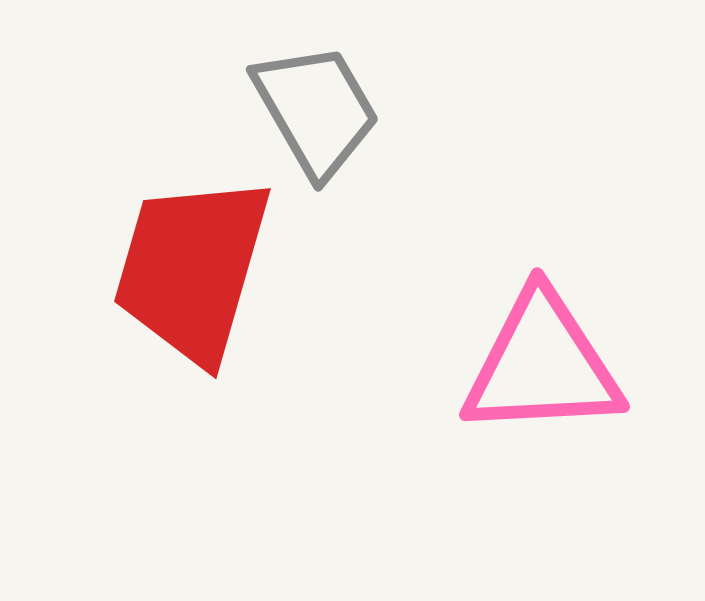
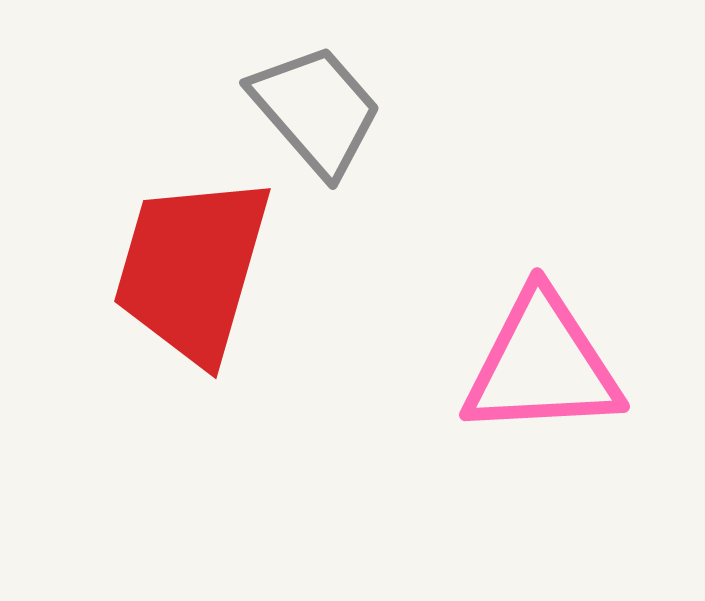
gray trapezoid: rotated 11 degrees counterclockwise
